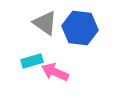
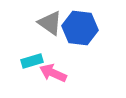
gray triangle: moved 5 px right
pink arrow: moved 2 px left, 1 px down
